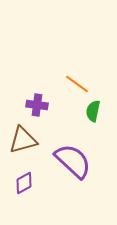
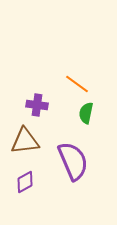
green semicircle: moved 7 px left, 2 px down
brown triangle: moved 2 px right, 1 px down; rotated 8 degrees clockwise
purple semicircle: rotated 24 degrees clockwise
purple diamond: moved 1 px right, 1 px up
